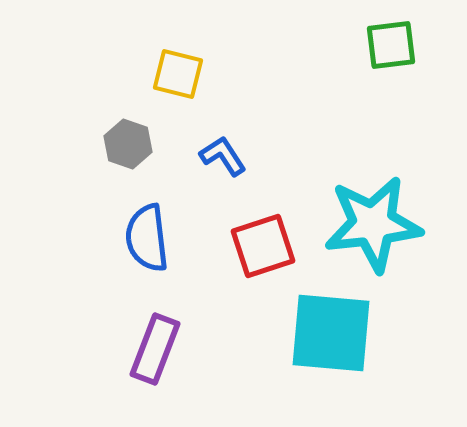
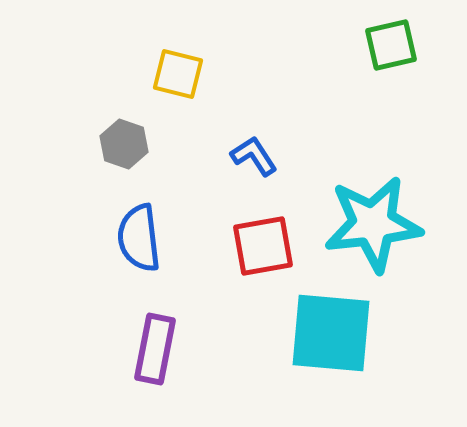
green square: rotated 6 degrees counterclockwise
gray hexagon: moved 4 px left
blue L-shape: moved 31 px right
blue semicircle: moved 8 px left
red square: rotated 8 degrees clockwise
purple rectangle: rotated 10 degrees counterclockwise
